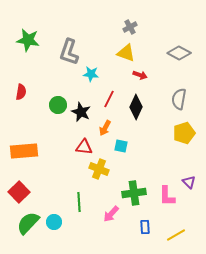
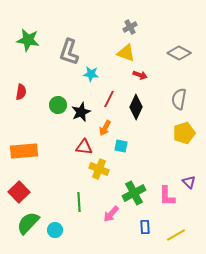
black star: rotated 24 degrees clockwise
green cross: rotated 20 degrees counterclockwise
cyan circle: moved 1 px right, 8 px down
